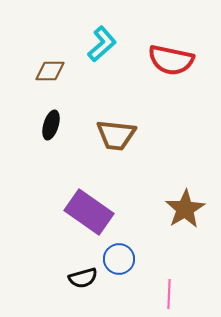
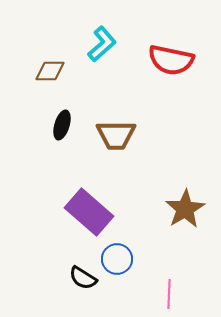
black ellipse: moved 11 px right
brown trapezoid: rotated 6 degrees counterclockwise
purple rectangle: rotated 6 degrees clockwise
blue circle: moved 2 px left
black semicircle: rotated 48 degrees clockwise
